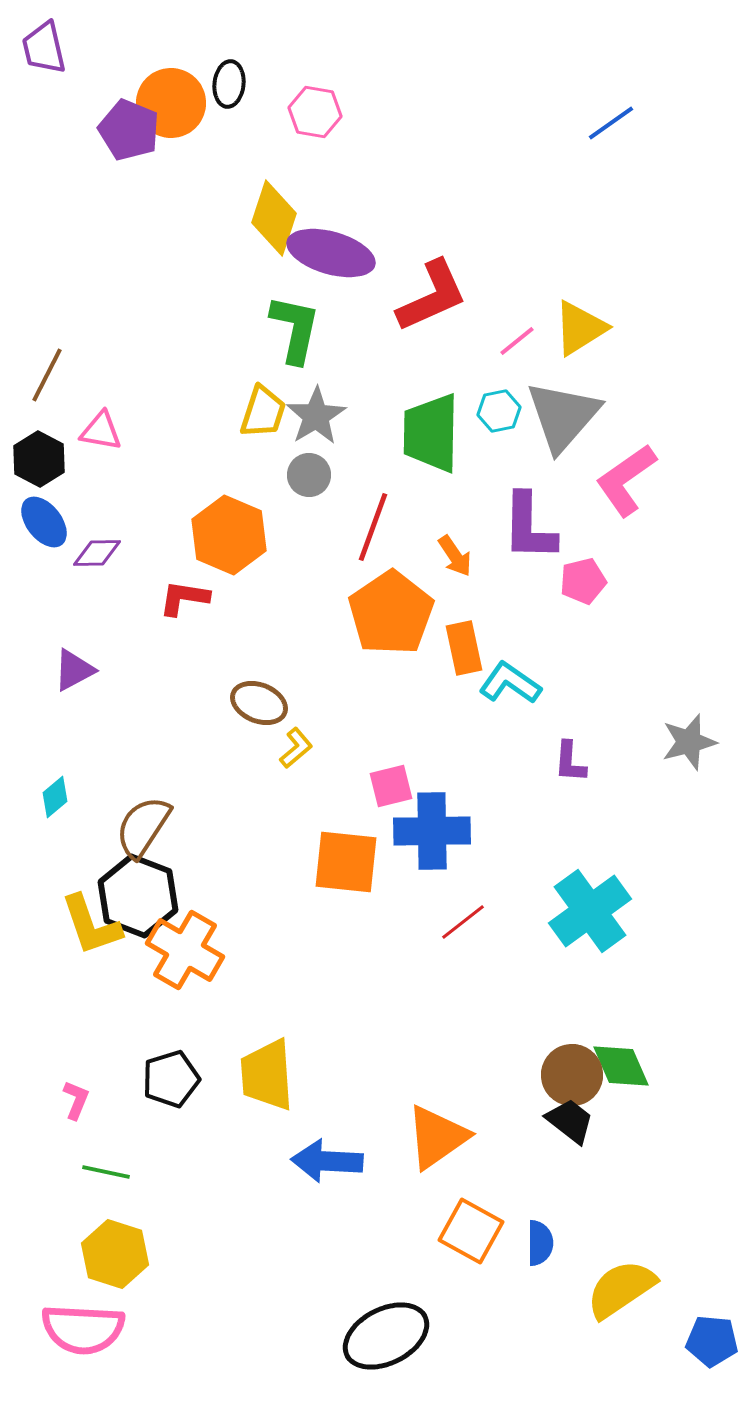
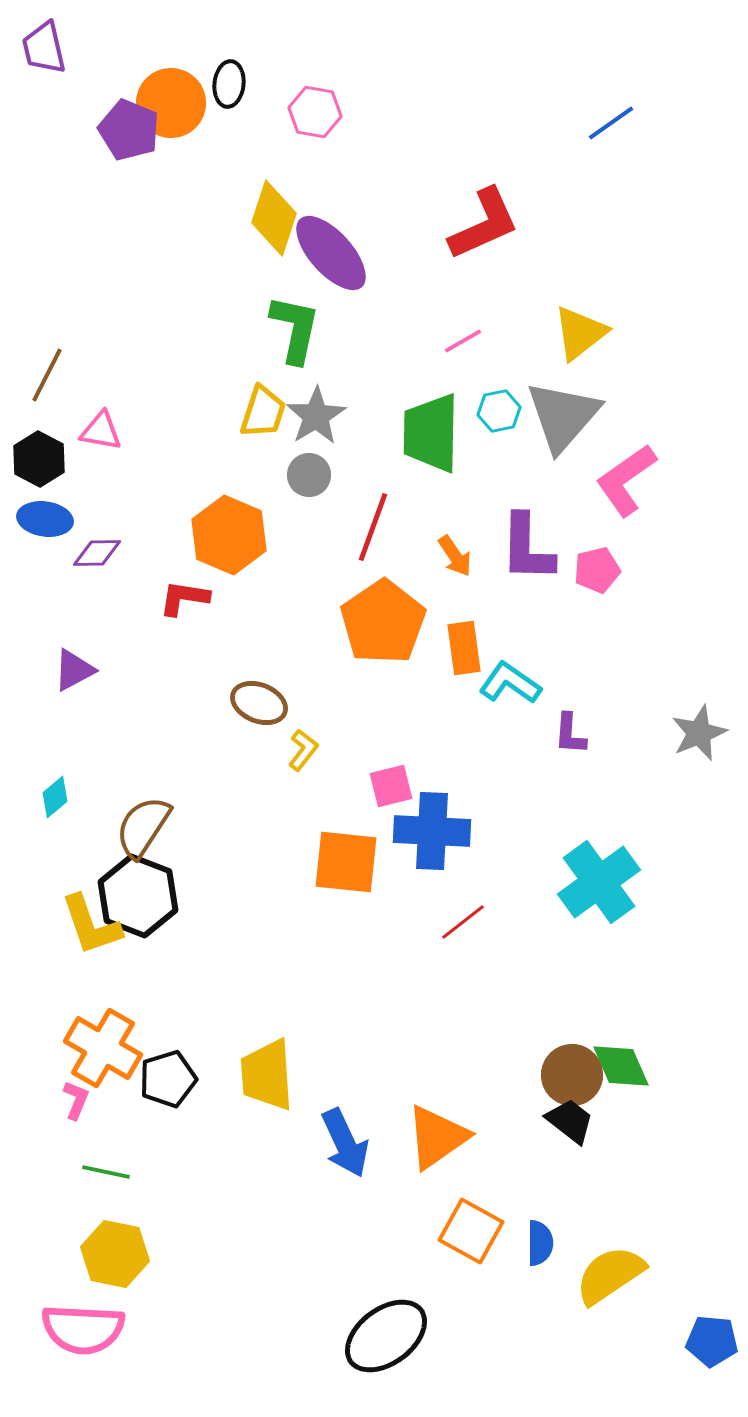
purple ellipse at (331, 253): rotated 32 degrees clockwise
red L-shape at (432, 296): moved 52 px right, 72 px up
yellow triangle at (580, 328): moved 5 px down; rotated 6 degrees counterclockwise
pink line at (517, 341): moved 54 px left; rotated 9 degrees clockwise
blue ellipse at (44, 522): moved 1 px right, 3 px up; rotated 44 degrees counterclockwise
purple L-shape at (529, 527): moved 2 px left, 21 px down
pink pentagon at (583, 581): moved 14 px right, 11 px up
orange pentagon at (391, 613): moved 8 px left, 9 px down
orange rectangle at (464, 648): rotated 4 degrees clockwise
gray star at (689, 742): moved 10 px right, 9 px up; rotated 8 degrees counterclockwise
yellow L-shape at (296, 748): moved 7 px right, 2 px down; rotated 12 degrees counterclockwise
purple L-shape at (570, 762): moved 28 px up
blue cross at (432, 831): rotated 4 degrees clockwise
cyan cross at (590, 911): moved 9 px right, 29 px up
orange cross at (185, 950): moved 82 px left, 98 px down
black pentagon at (171, 1079): moved 3 px left
blue arrow at (327, 1161): moved 18 px right, 18 px up; rotated 118 degrees counterclockwise
yellow hexagon at (115, 1254): rotated 6 degrees counterclockwise
yellow semicircle at (621, 1289): moved 11 px left, 14 px up
black ellipse at (386, 1336): rotated 10 degrees counterclockwise
